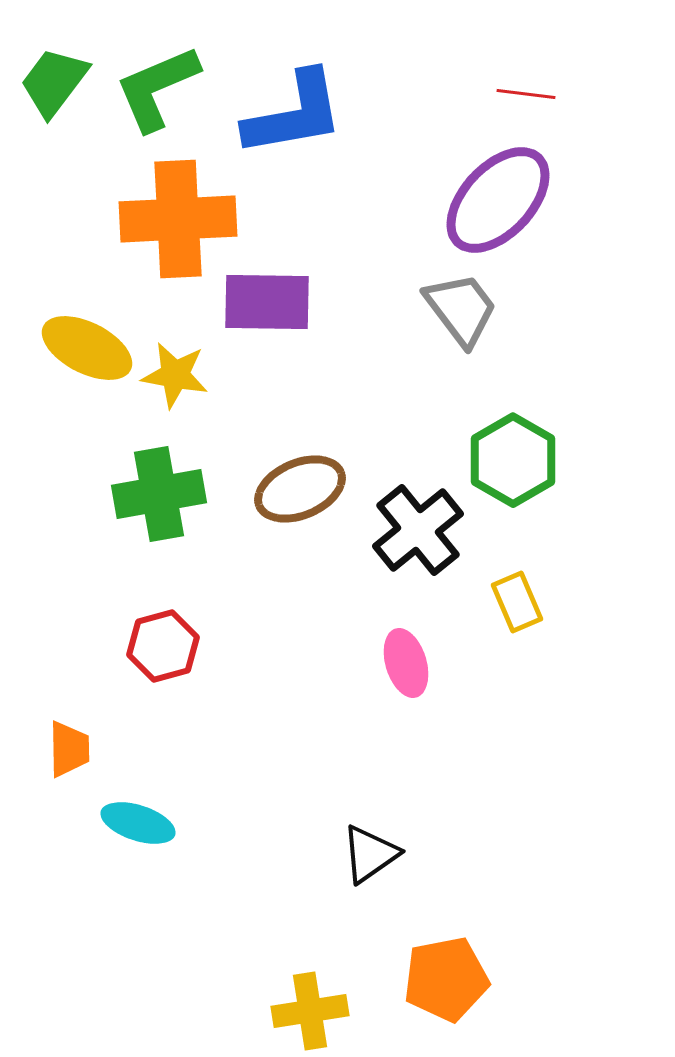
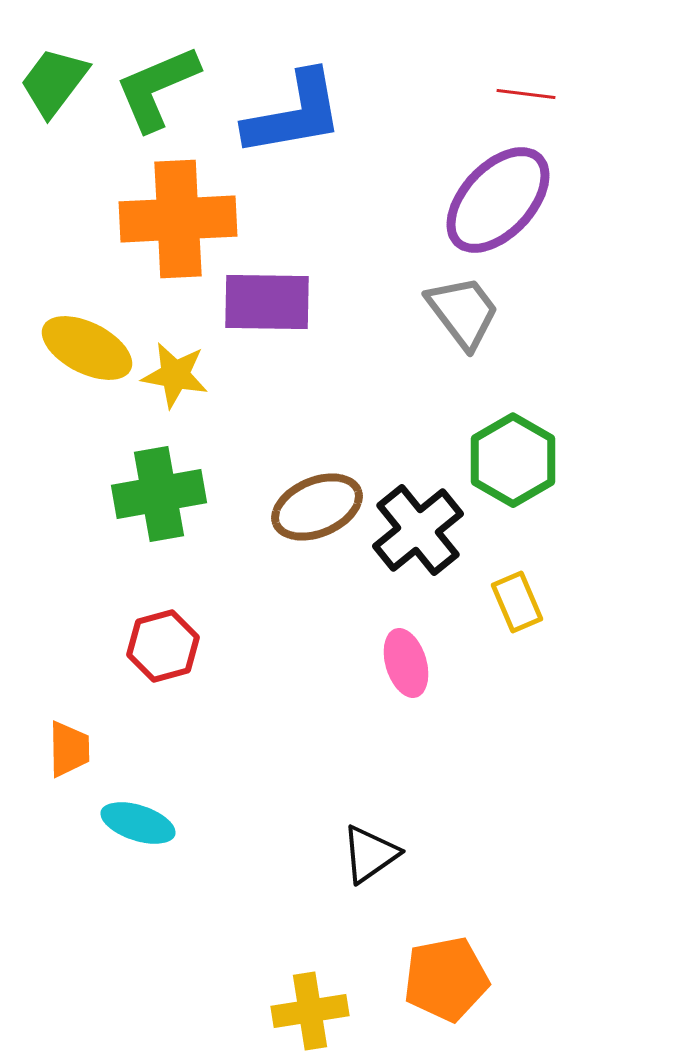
gray trapezoid: moved 2 px right, 3 px down
brown ellipse: moved 17 px right, 18 px down
